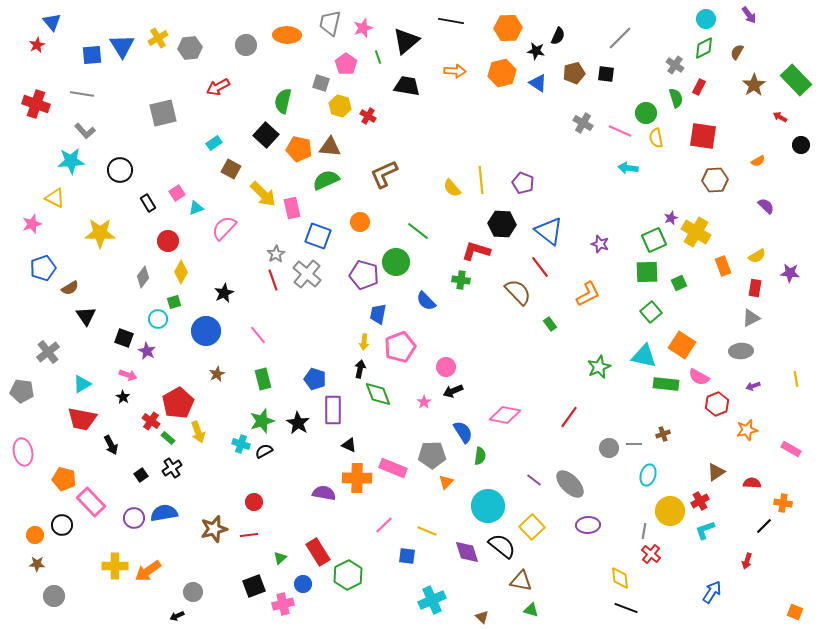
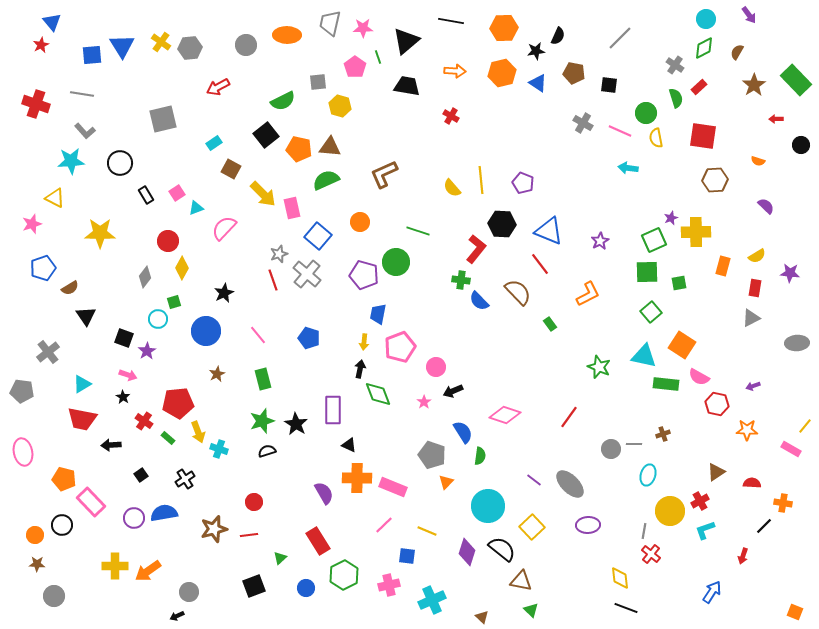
pink star at (363, 28): rotated 18 degrees clockwise
orange hexagon at (508, 28): moved 4 px left
yellow cross at (158, 38): moved 3 px right, 4 px down; rotated 24 degrees counterclockwise
red star at (37, 45): moved 4 px right
black star at (536, 51): rotated 18 degrees counterclockwise
pink pentagon at (346, 64): moved 9 px right, 3 px down
brown pentagon at (574, 73): rotated 25 degrees clockwise
black square at (606, 74): moved 3 px right, 11 px down
gray square at (321, 83): moved 3 px left, 1 px up; rotated 24 degrees counterclockwise
red rectangle at (699, 87): rotated 21 degrees clockwise
green semicircle at (283, 101): rotated 130 degrees counterclockwise
gray square at (163, 113): moved 6 px down
red cross at (368, 116): moved 83 px right
red arrow at (780, 117): moved 4 px left, 2 px down; rotated 32 degrees counterclockwise
black square at (266, 135): rotated 10 degrees clockwise
orange semicircle at (758, 161): rotated 48 degrees clockwise
black circle at (120, 170): moved 7 px up
black rectangle at (148, 203): moved 2 px left, 8 px up
green line at (418, 231): rotated 20 degrees counterclockwise
blue triangle at (549, 231): rotated 16 degrees counterclockwise
yellow cross at (696, 232): rotated 32 degrees counterclockwise
blue square at (318, 236): rotated 20 degrees clockwise
purple star at (600, 244): moved 3 px up; rotated 24 degrees clockwise
red L-shape at (476, 251): moved 2 px up; rotated 112 degrees clockwise
gray star at (276, 254): moved 3 px right; rotated 12 degrees clockwise
orange rectangle at (723, 266): rotated 36 degrees clockwise
red line at (540, 267): moved 3 px up
yellow diamond at (181, 272): moved 1 px right, 4 px up
gray diamond at (143, 277): moved 2 px right
green square at (679, 283): rotated 14 degrees clockwise
blue semicircle at (426, 301): moved 53 px right
purple star at (147, 351): rotated 12 degrees clockwise
gray ellipse at (741, 351): moved 56 px right, 8 px up
pink circle at (446, 367): moved 10 px left
green star at (599, 367): rotated 25 degrees counterclockwise
blue pentagon at (315, 379): moved 6 px left, 41 px up
yellow line at (796, 379): moved 9 px right, 47 px down; rotated 49 degrees clockwise
red pentagon at (178, 403): rotated 24 degrees clockwise
red hexagon at (717, 404): rotated 25 degrees counterclockwise
pink diamond at (505, 415): rotated 8 degrees clockwise
red cross at (151, 421): moved 7 px left
black star at (298, 423): moved 2 px left, 1 px down
orange star at (747, 430): rotated 15 degrees clockwise
cyan cross at (241, 444): moved 22 px left, 5 px down
black arrow at (111, 445): rotated 114 degrees clockwise
gray circle at (609, 448): moved 2 px right, 1 px down
black semicircle at (264, 451): moved 3 px right; rotated 12 degrees clockwise
gray pentagon at (432, 455): rotated 20 degrees clockwise
black cross at (172, 468): moved 13 px right, 11 px down
pink rectangle at (393, 468): moved 19 px down
purple semicircle at (324, 493): rotated 50 degrees clockwise
black semicircle at (502, 546): moved 3 px down
red rectangle at (318, 552): moved 11 px up
purple diamond at (467, 552): rotated 36 degrees clockwise
red arrow at (747, 561): moved 4 px left, 5 px up
green hexagon at (348, 575): moved 4 px left
blue circle at (303, 584): moved 3 px right, 4 px down
gray circle at (193, 592): moved 4 px left
pink cross at (283, 604): moved 106 px right, 19 px up
green triangle at (531, 610): rotated 28 degrees clockwise
